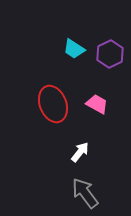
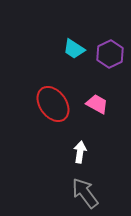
red ellipse: rotated 15 degrees counterclockwise
white arrow: rotated 30 degrees counterclockwise
